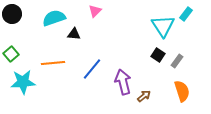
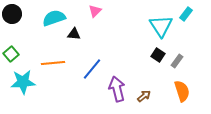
cyan triangle: moved 2 px left
purple arrow: moved 6 px left, 7 px down
